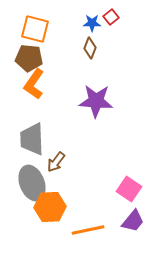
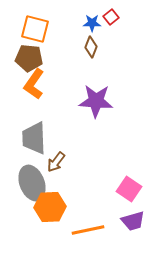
brown diamond: moved 1 px right, 1 px up
gray trapezoid: moved 2 px right, 1 px up
purple trapezoid: rotated 35 degrees clockwise
